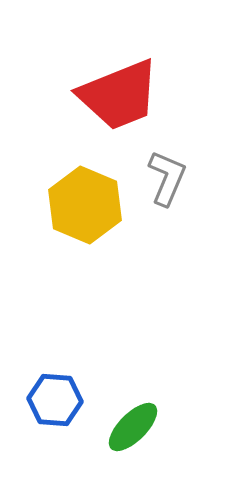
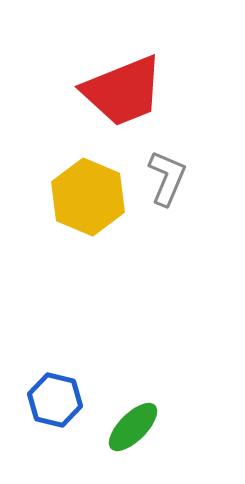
red trapezoid: moved 4 px right, 4 px up
yellow hexagon: moved 3 px right, 8 px up
blue hexagon: rotated 10 degrees clockwise
